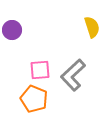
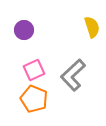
purple circle: moved 12 px right
pink square: moved 6 px left; rotated 20 degrees counterclockwise
